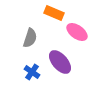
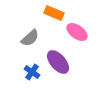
gray semicircle: rotated 30 degrees clockwise
purple ellipse: moved 2 px left
